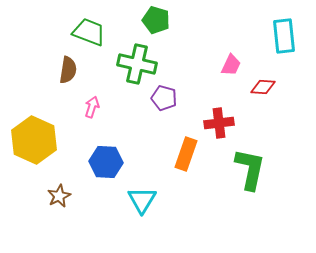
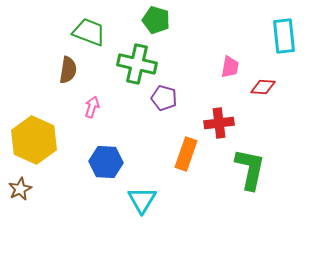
pink trapezoid: moved 1 px left, 2 px down; rotated 15 degrees counterclockwise
brown star: moved 39 px left, 7 px up
